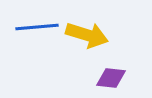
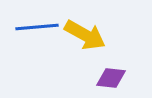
yellow arrow: moved 2 px left; rotated 12 degrees clockwise
